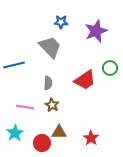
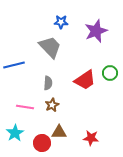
green circle: moved 5 px down
brown star: rotated 16 degrees clockwise
red star: rotated 28 degrees counterclockwise
